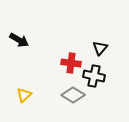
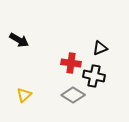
black triangle: rotated 28 degrees clockwise
